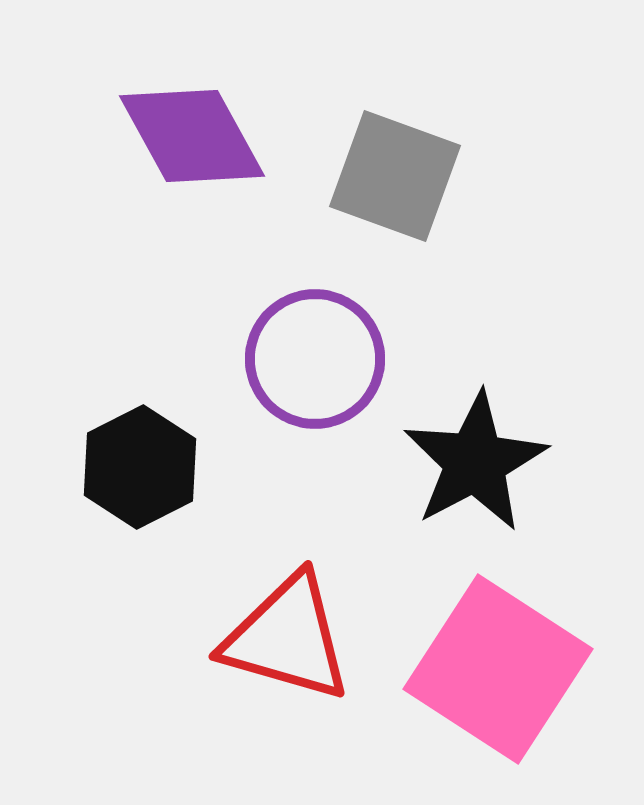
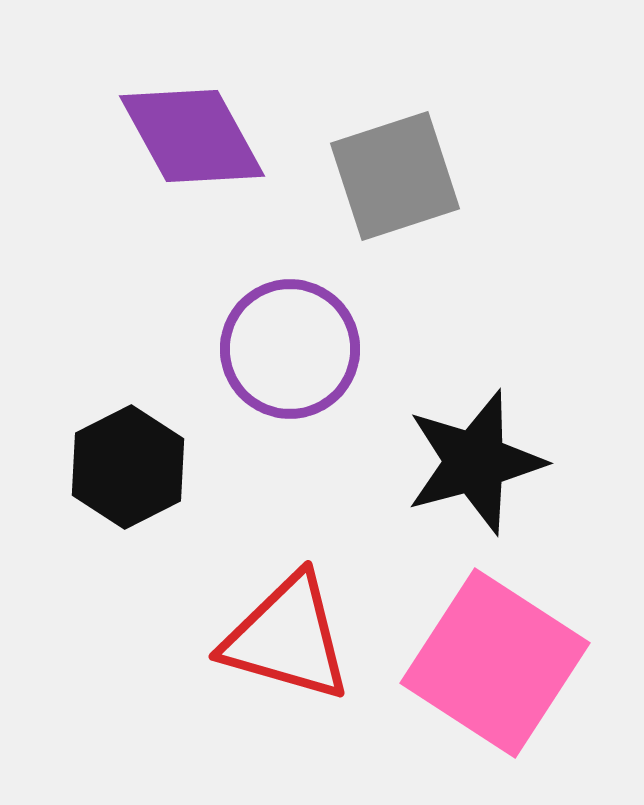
gray square: rotated 38 degrees counterclockwise
purple circle: moved 25 px left, 10 px up
black star: rotated 13 degrees clockwise
black hexagon: moved 12 px left
pink square: moved 3 px left, 6 px up
